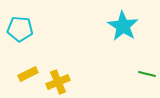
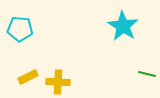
yellow rectangle: moved 3 px down
yellow cross: rotated 25 degrees clockwise
